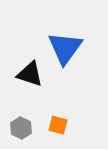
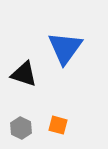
black triangle: moved 6 px left
